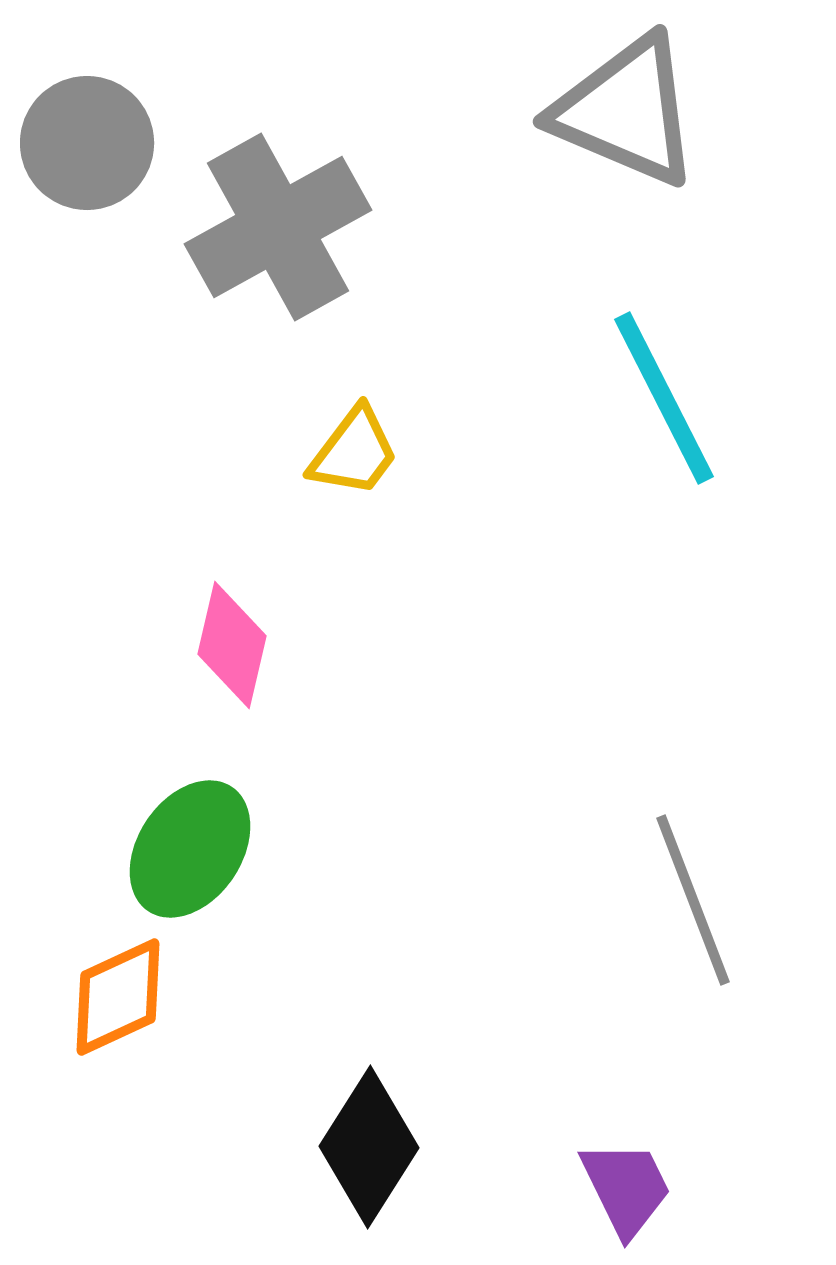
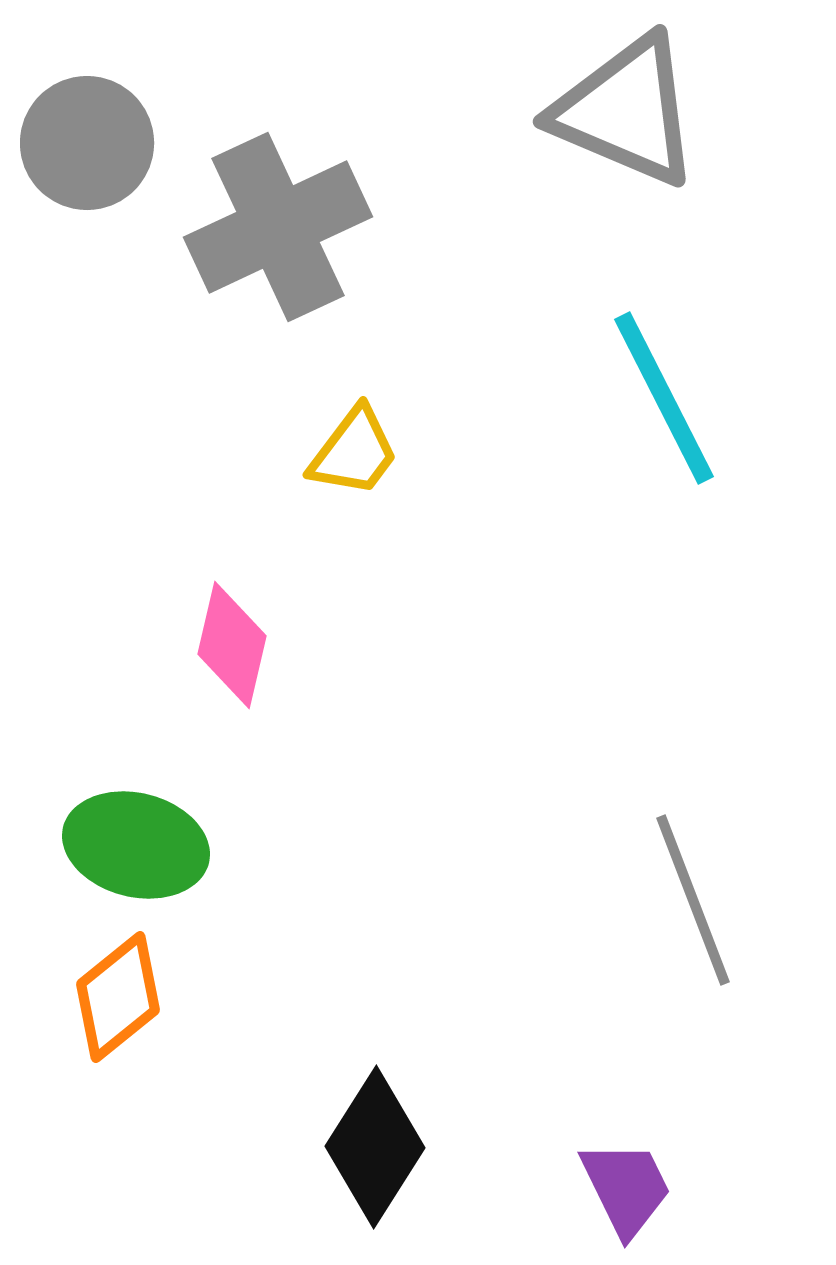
gray cross: rotated 4 degrees clockwise
green ellipse: moved 54 px left, 4 px up; rotated 70 degrees clockwise
orange diamond: rotated 14 degrees counterclockwise
black diamond: moved 6 px right
